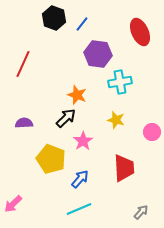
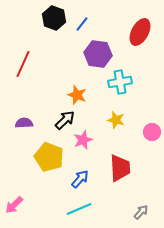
red ellipse: rotated 52 degrees clockwise
black arrow: moved 1 px left, 2 px down
pink star: moved 1 px up; rotated 12 degrees clockwise
yellow pentagon: moved 2 px left, 2 px up
red trapezoid: moved 4 px left
pink arrow: moved 1 px right, 1 px down
